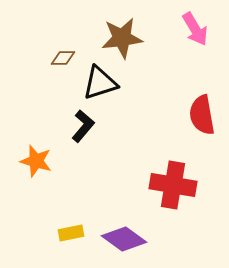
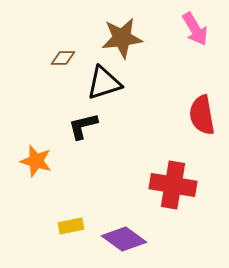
black triangle: moved 4 px right
black L-shape: rotated 144 degrees counterclockwise
yellow rectangle: moved 7 px up
